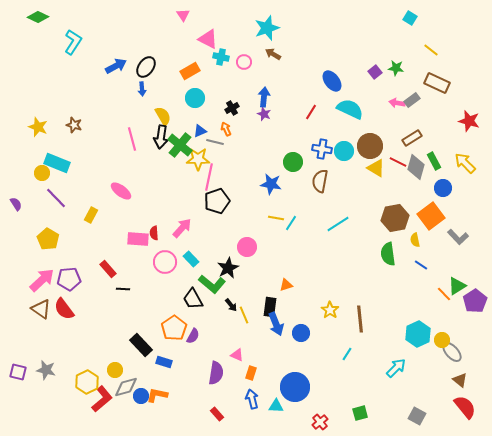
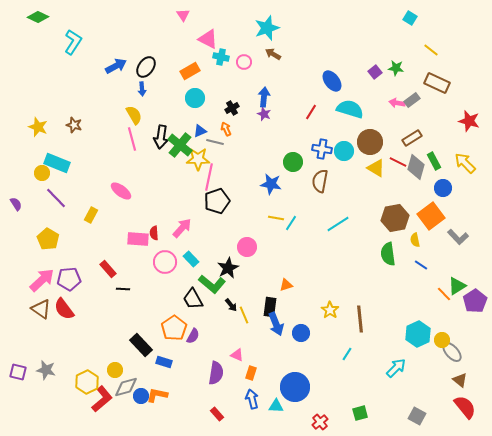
cyan semicircle at (350, 109): rotated 8 degrees counterclockwise
yellow semicircle at (163, 116): moved 29 px left, 1 px up
brown circle at (370, 146): moved 4 px up
